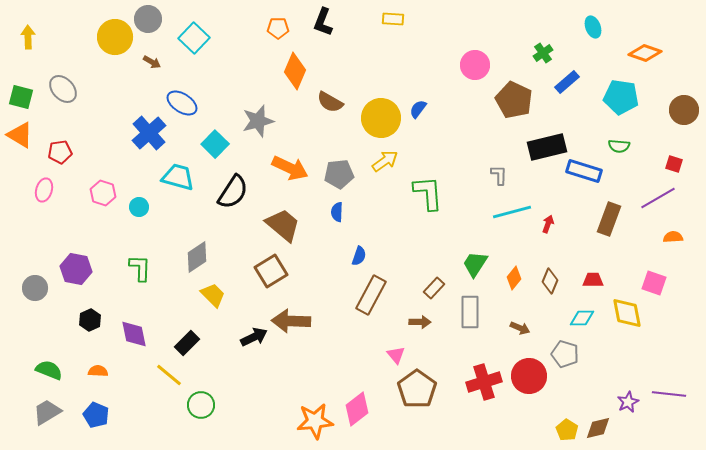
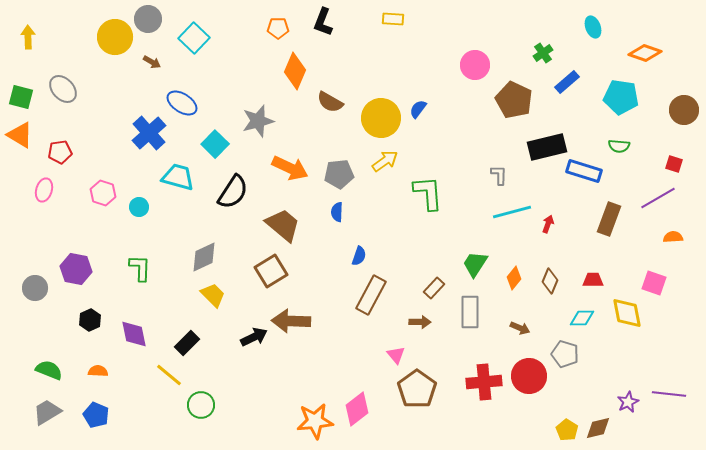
gray diamond at (197, 257): moved 7 px right; rotated 8 degrees clockwise
red cross at (484, 382): rotated 12 degrees clockwise
